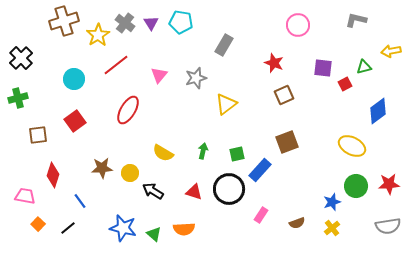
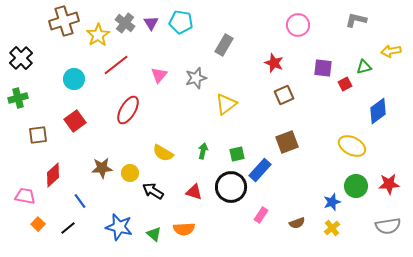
red diamond at (53, 175): rotated 30 degrees clockwise
black circle at (229, 189): moved 2 px right, 2 px up
blue star at (123, 228): moved 4 px left, 1 px up
